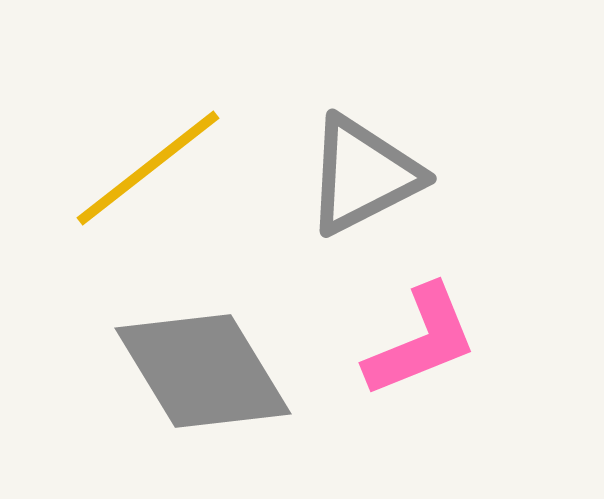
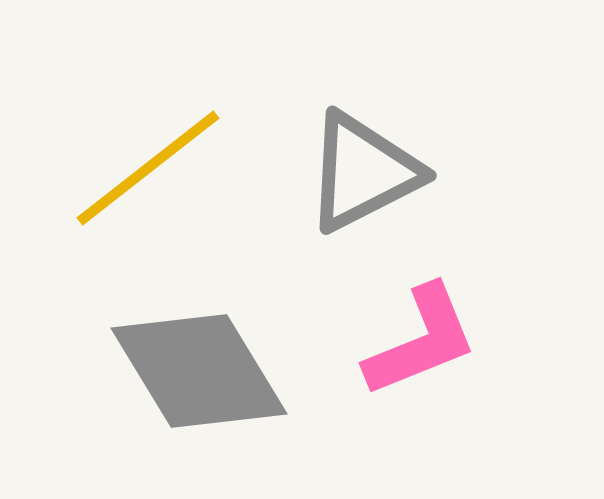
gray triangle: moved 3 px up
gray diamond: moved 4 px left
